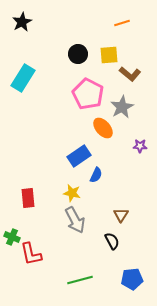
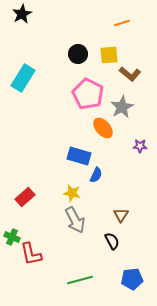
black star: moved 8 px up
blue rectangle: rotated 50 degrees clockwise
red rectangle: moved 3 px left, 1 px up; rotated 54 degrees clockwise
